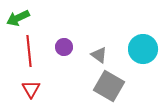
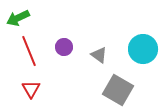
red line: rotated 16 degrees counterclockwise
gray square: moved 9 px right, 4 px down
